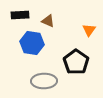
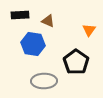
blue hexagon: moved 1 px right, 1 px down
